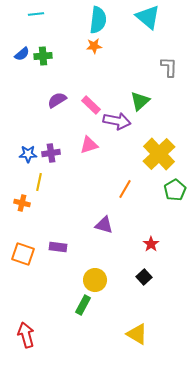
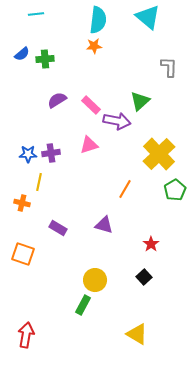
green cross: moved 2 px right, 3 px down
purple rectangle: moved 19 px up; rotated 24 degrees clockwise
red arrow: rotated 25 degrees clockwise
